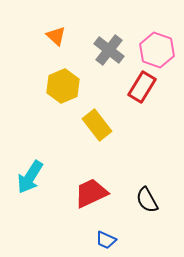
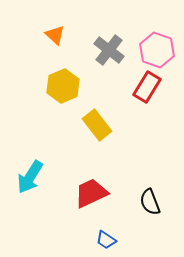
orange triangle: moved 1 px left, 1 px up
red rectangle: moved 5 px right
black semicircle: moved 3 px right, 2 px down; rotated 8 degrees clockwise
blue trapezoid: rotated 10 degrees clockwise
